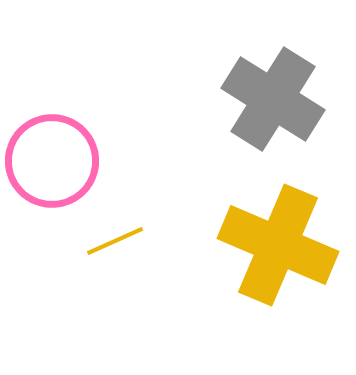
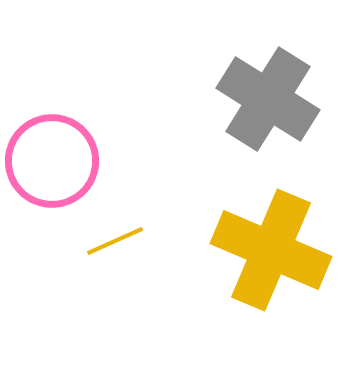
gray cross: moved 5 px left
yellow cross: moved 7 px left, 5 px down
